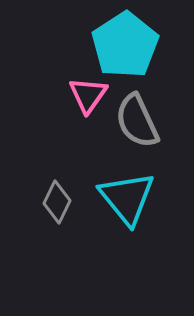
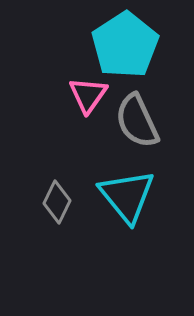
cyan triangle: moved 2 px up
